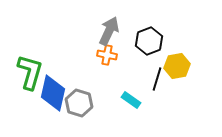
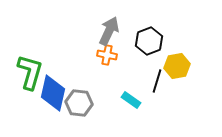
black line: moved 2 px down
gray hexagon: rotated 12 degrees counterclockwise
